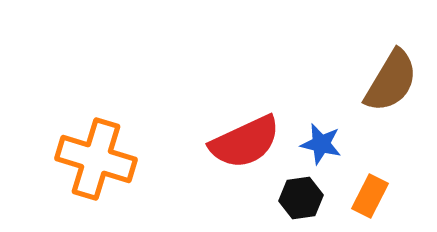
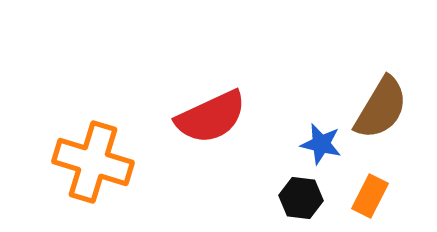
brown semicircle: moved 10 px left, 27 px down
red semicircle: moved 34 px left, 25 px up
orange cross: moved 3 px left, 3 px down
black hexagon: rotated 15 degrees clockwise
